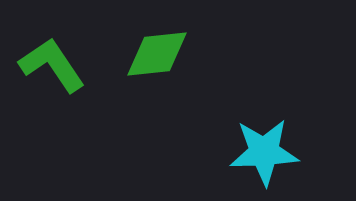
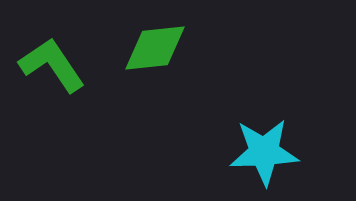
green diamond: moved 2 px left, 6 px up
